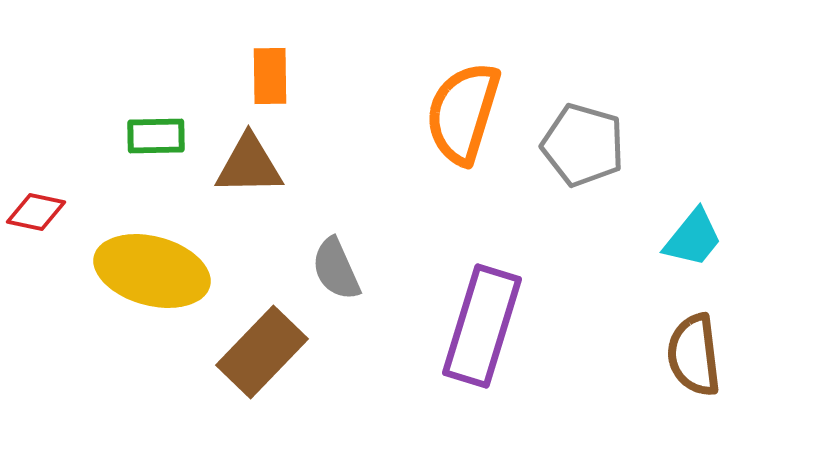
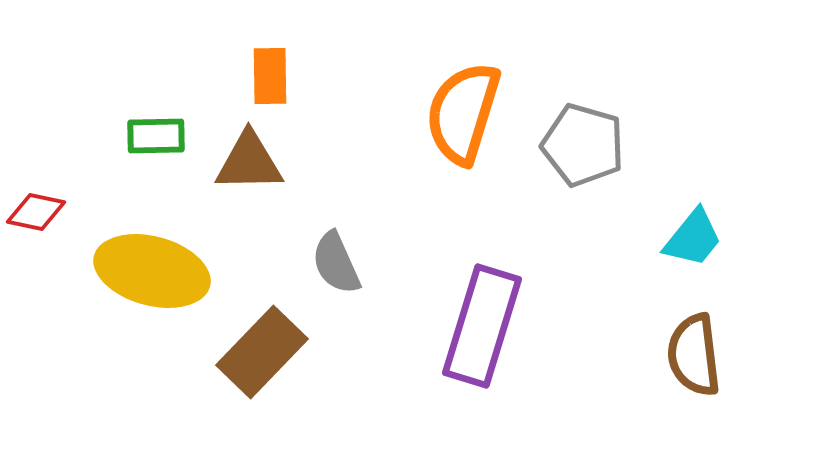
brown triangle: moved 3 px up
gray semicircle: moved 6 px up
